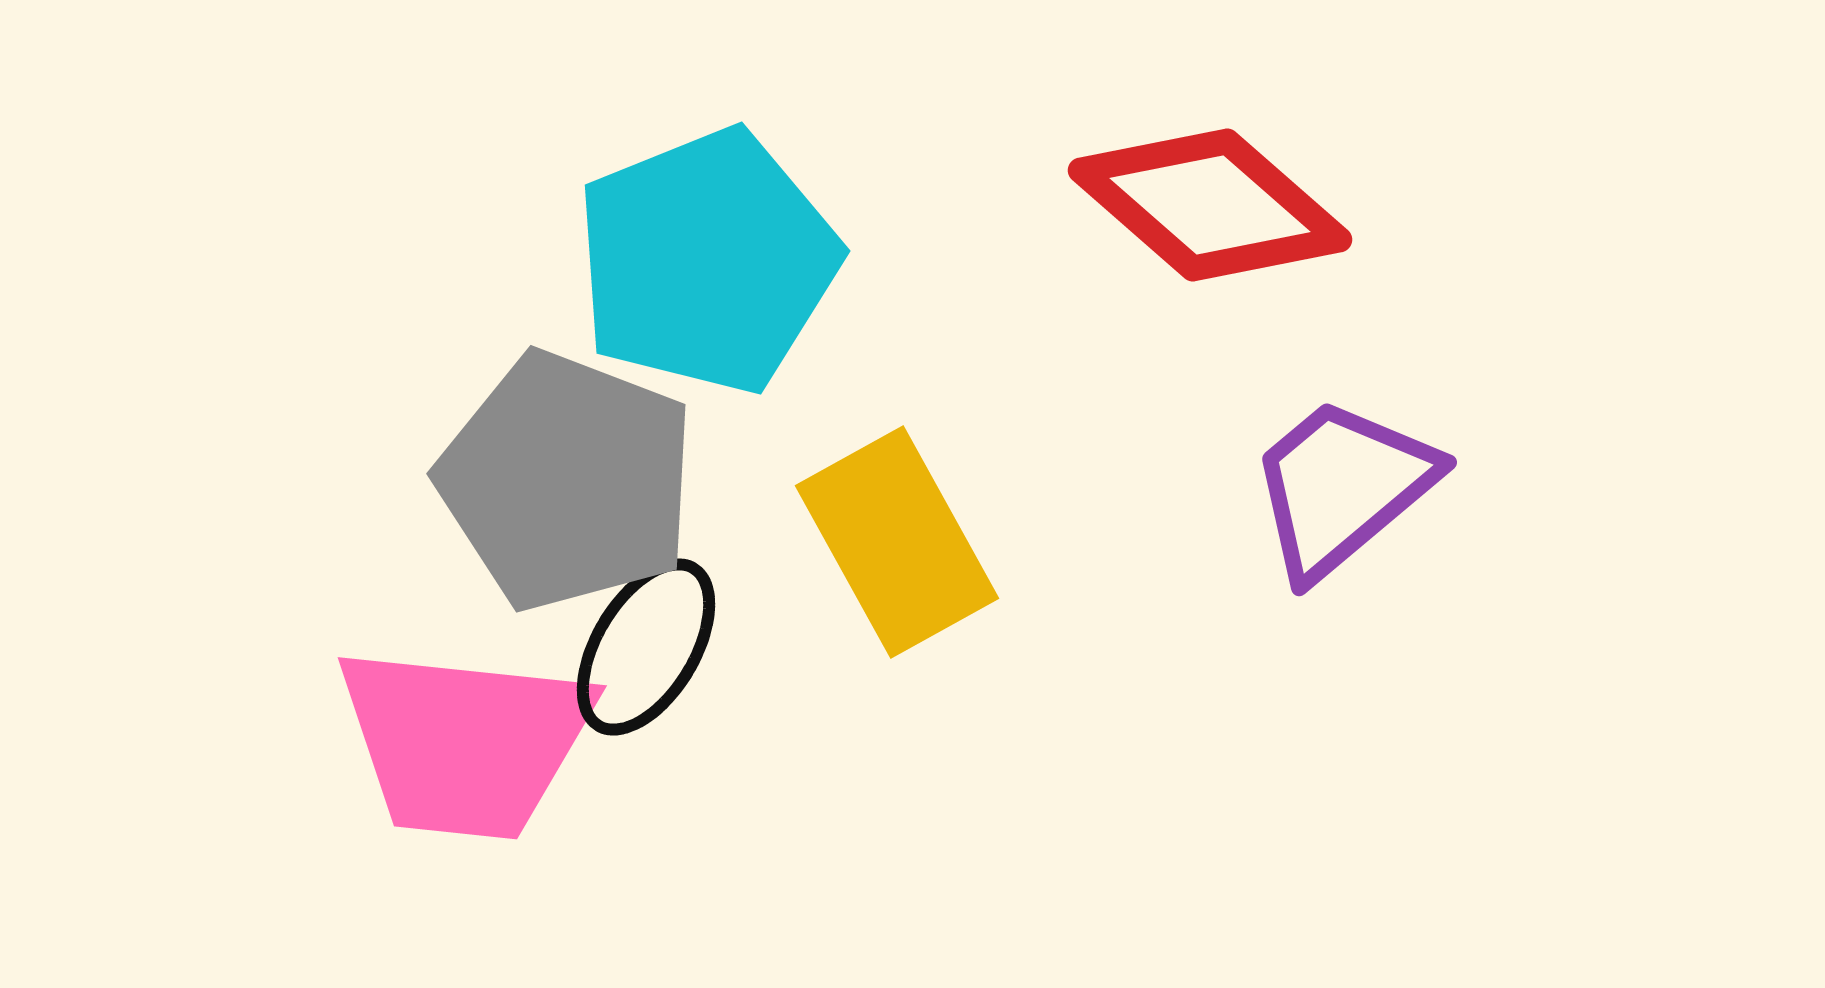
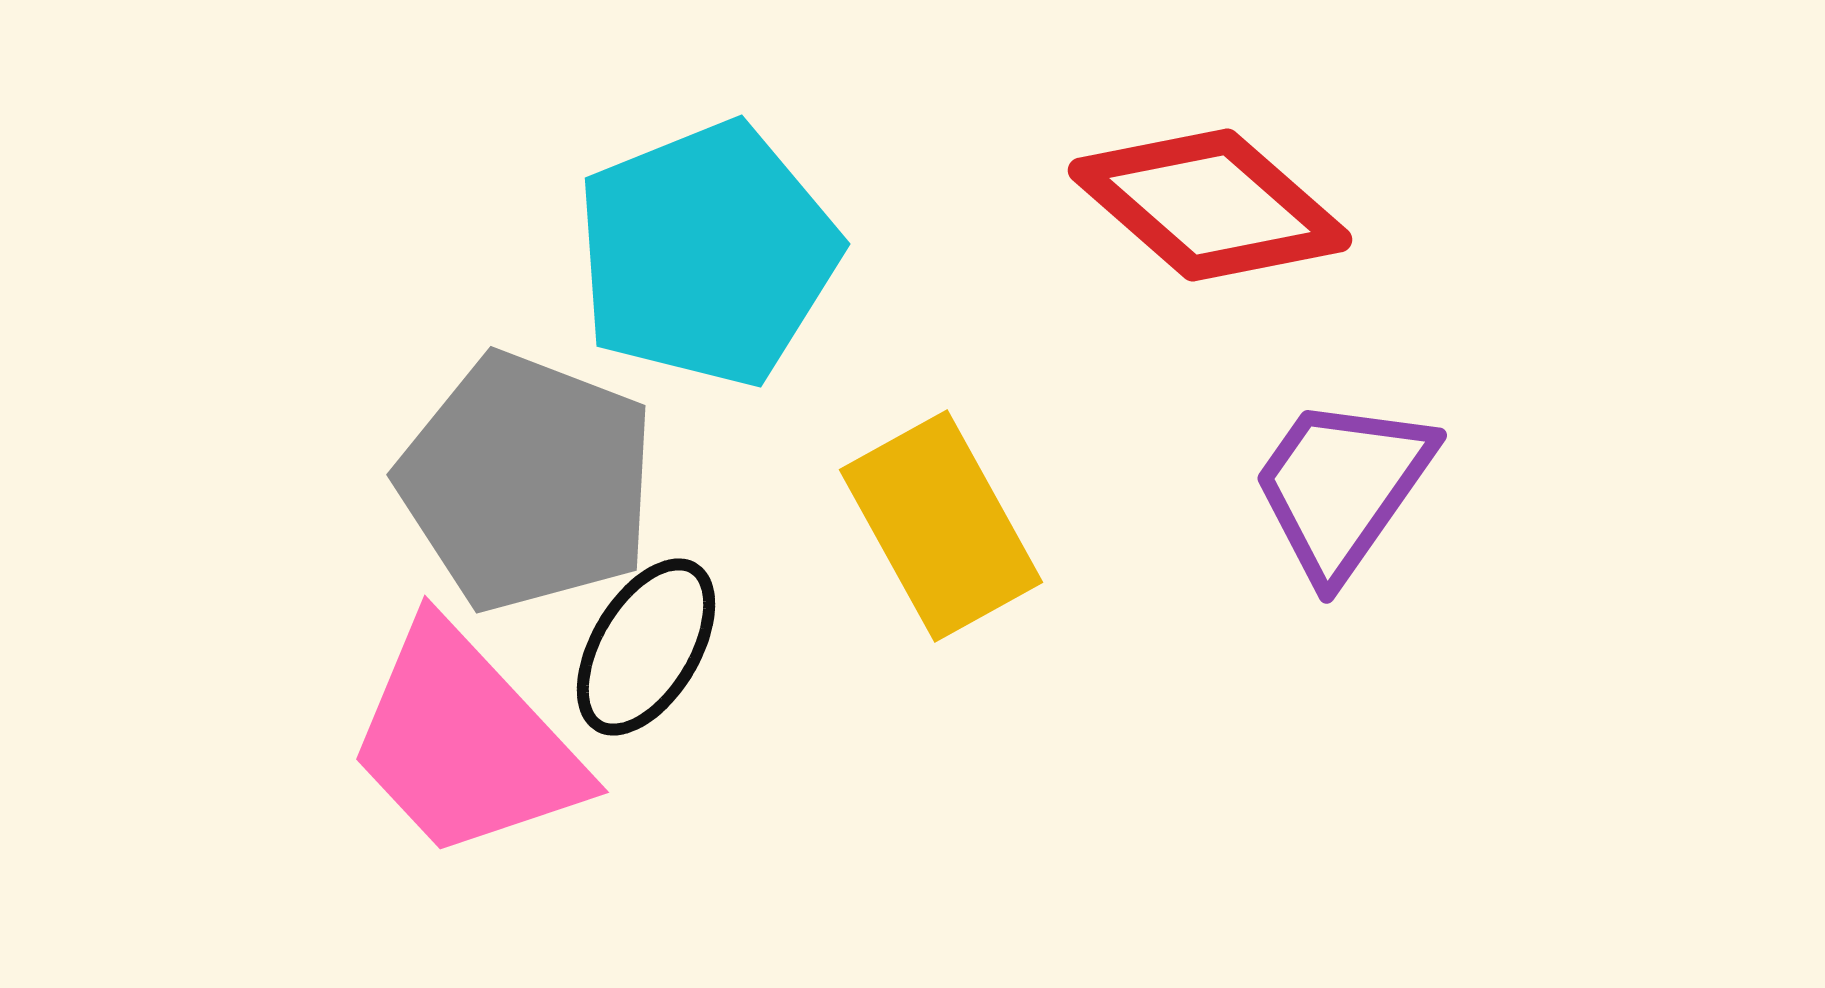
cyan pentagon: moved 7 px up
gray pentagon: moved 40 px left, 1 px down
purple trapezoid: rotated 15 degrees counterclockwise
yellow rectangle: moved 44 px right, 16 px up
pink trapezoid: rotated 41 degrees clockwise
